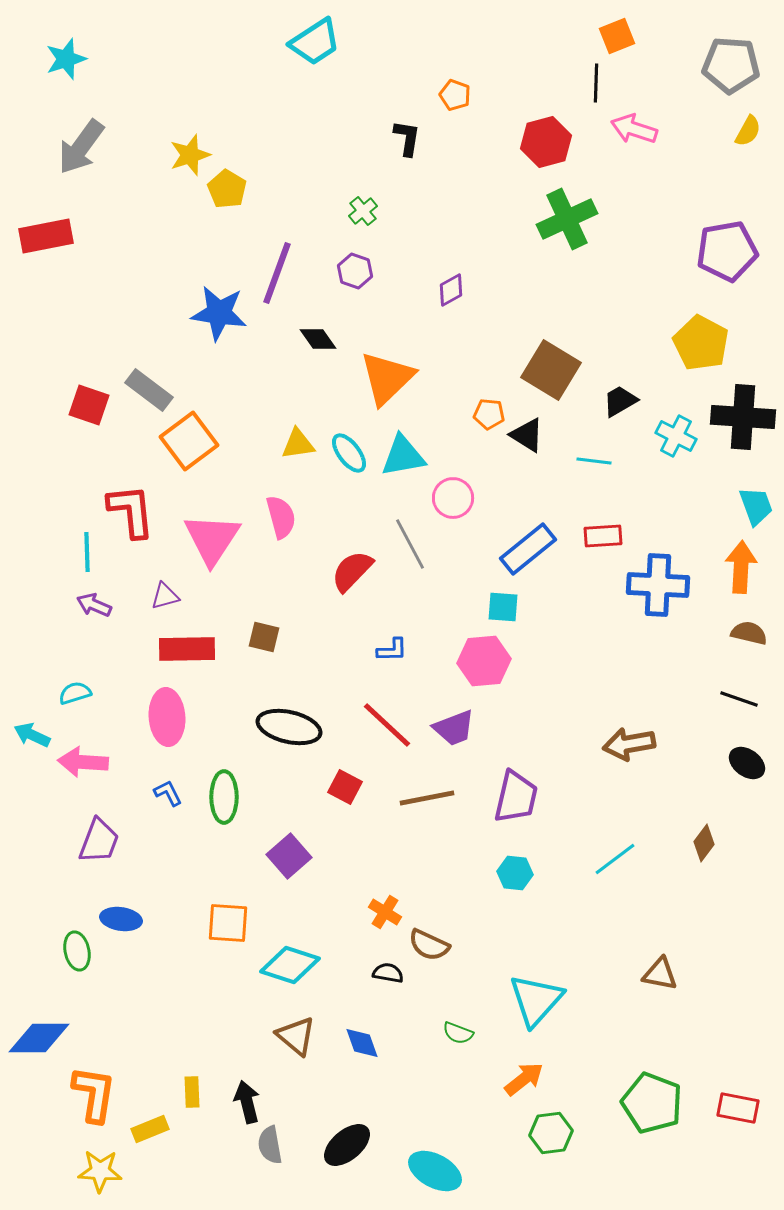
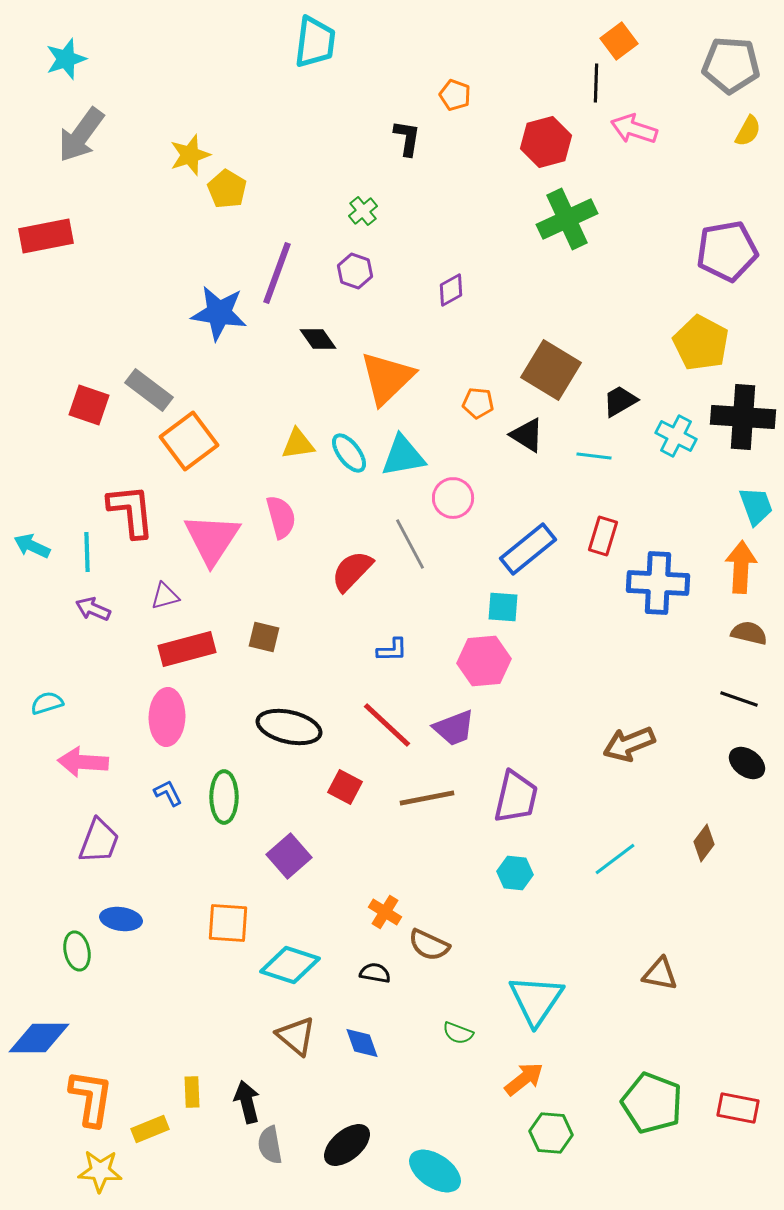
orange square at (617, 36): moved 2 px right, 5 px down; rotated 15 degrees counterclockwise
cyan trapezoid at (315, 42): rotated 50 degrees counterclockwise
gray arrow at (81, 147): moved 12 px up
orange pentagon at (489, 414): moved 11 px left, 11 px up
cyan line at (594, 461): moved 5 px up
red rectangle at (603, 536): rotated 69 degrees counterclockwise
blue cross at (658, 585): moved 2 px up
purple arrow at (94, 605): moved 1 px left, 4 px down
red rectangle at (187, 649): rotated 14 degrees counterclockwise
cyan semicircle at (75, 693): moved 28 px left, 10 px down
pink ellipse at (167, 717): rotated 6 degrees clockwise
cyan arrow at (32, 735): moved 189 px up
brown arrow at (629, 744): rotated 12 degrees counterclockwise
black semicircle at (388, 973): moved 13 px left
cyan triangle at (536, 1000): rotated 8 degrees counterclockwise
orange L-shape at (94, 1094): moved 3 px left, 4 px down
green hexagon at (551, 1133): rotated 12 degrees clockwise
cyan ellipse at (435, 1171): rotated 6 degrees clockwise
